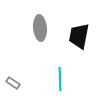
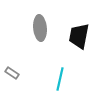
cyan line: rotated 15 degrees clockwise
gray rectangle: moved 1 px left, 10 px up
